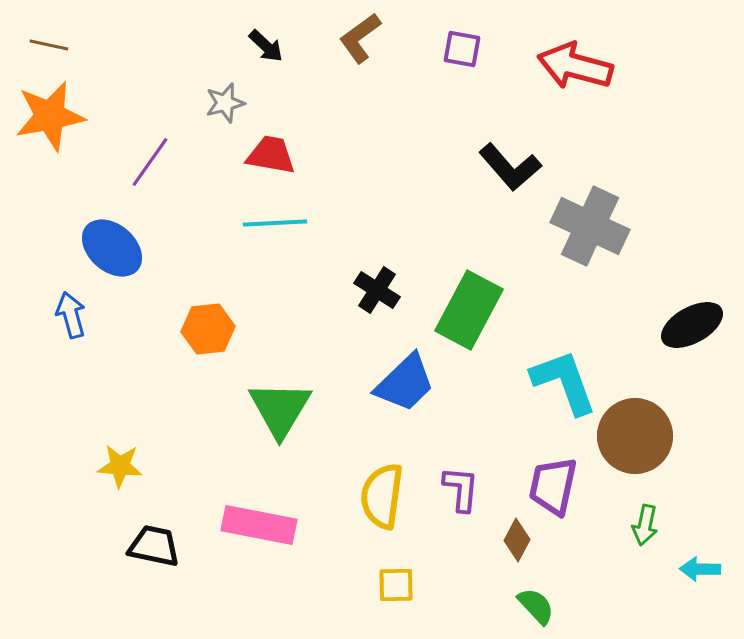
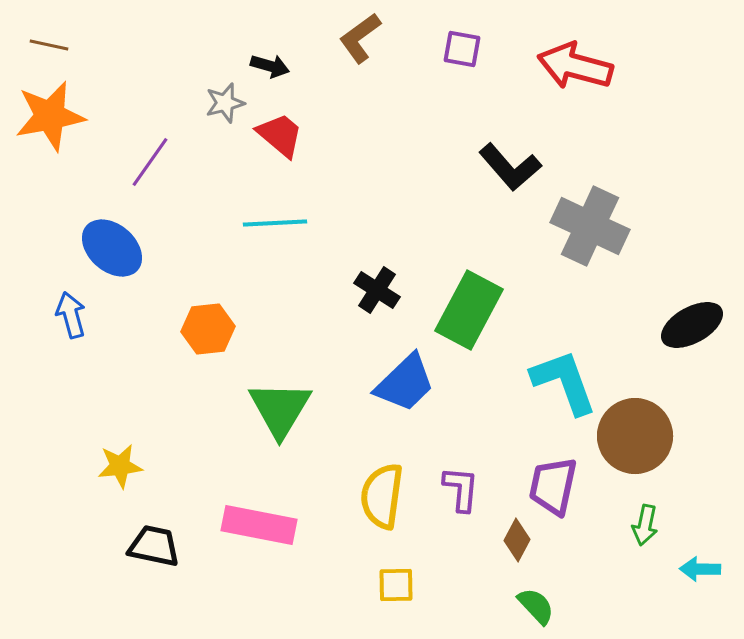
black arrow: moved 4 px right, 20 px down; rotated 27 degrees counterclockwise
red trapezoid: moved 9 px right, 20 px up; rotated 30 degrees clockwise
yellow star: rotated 12 degrees counterclockwise
